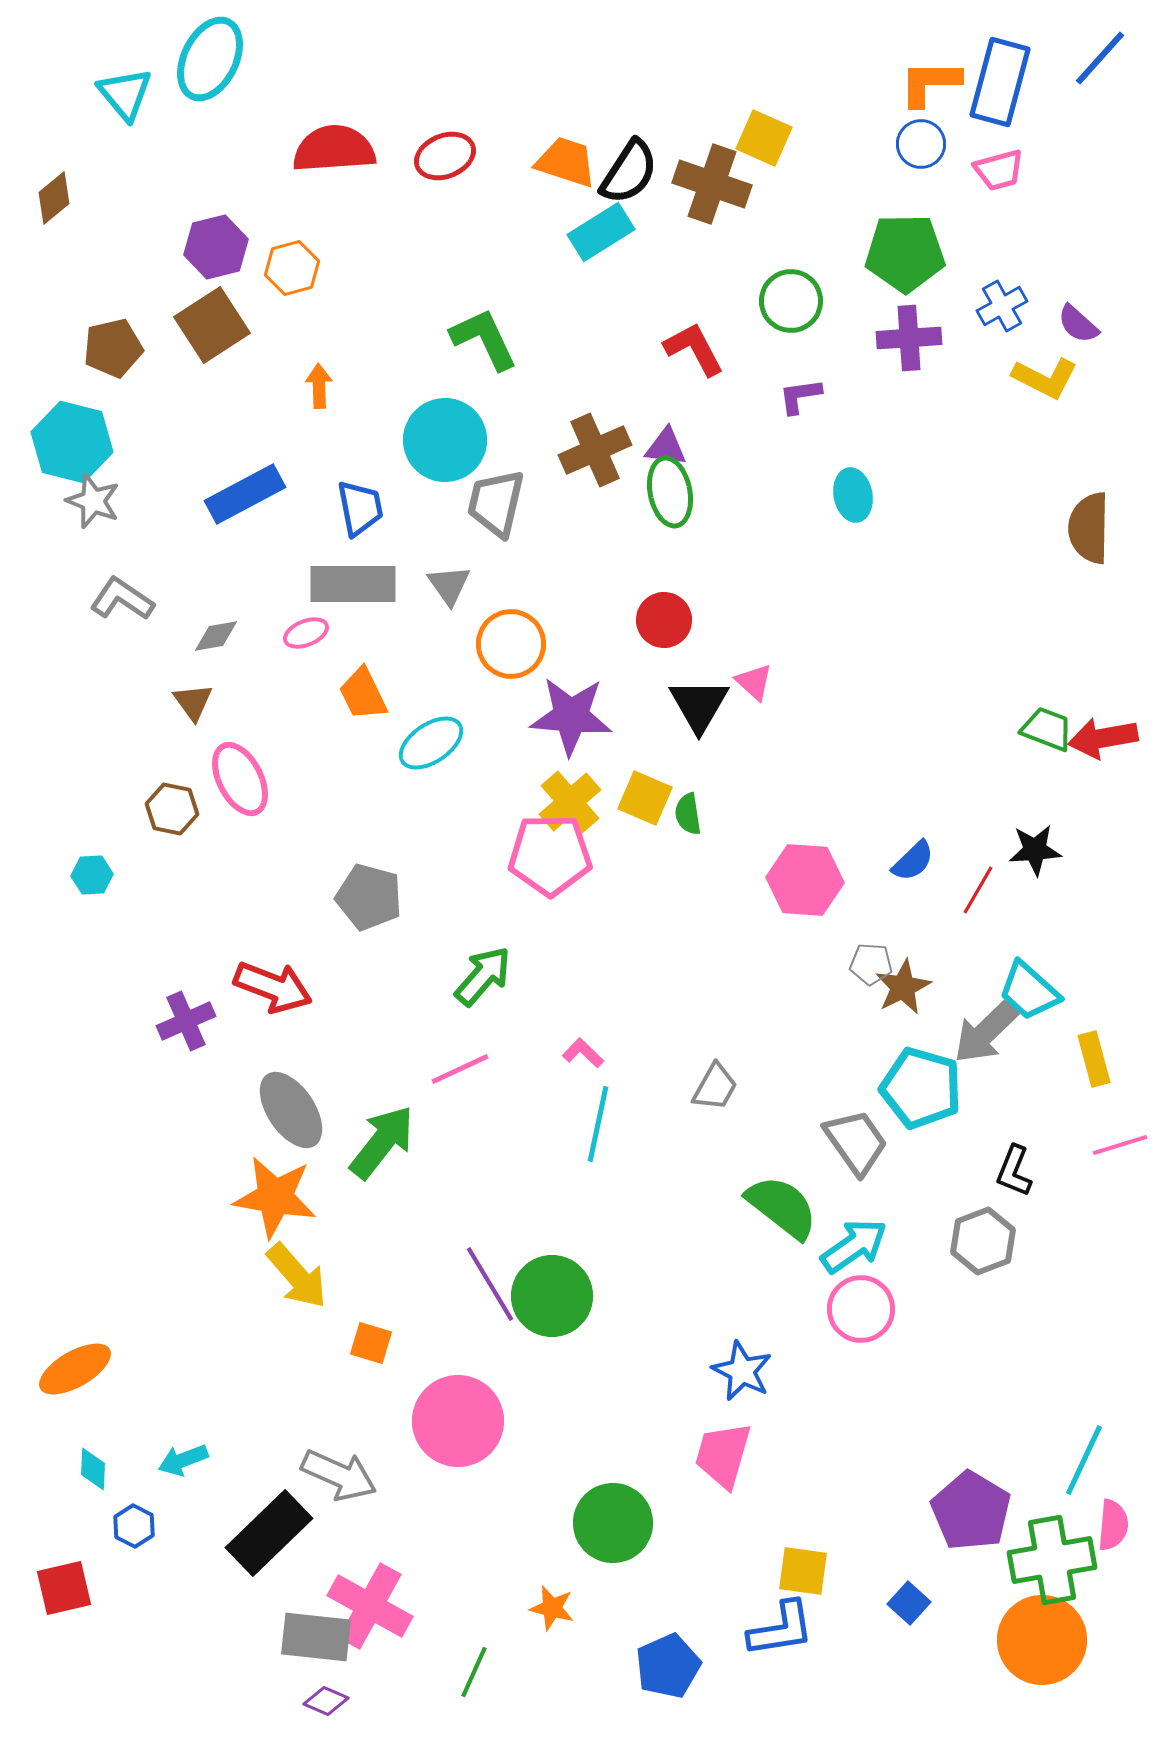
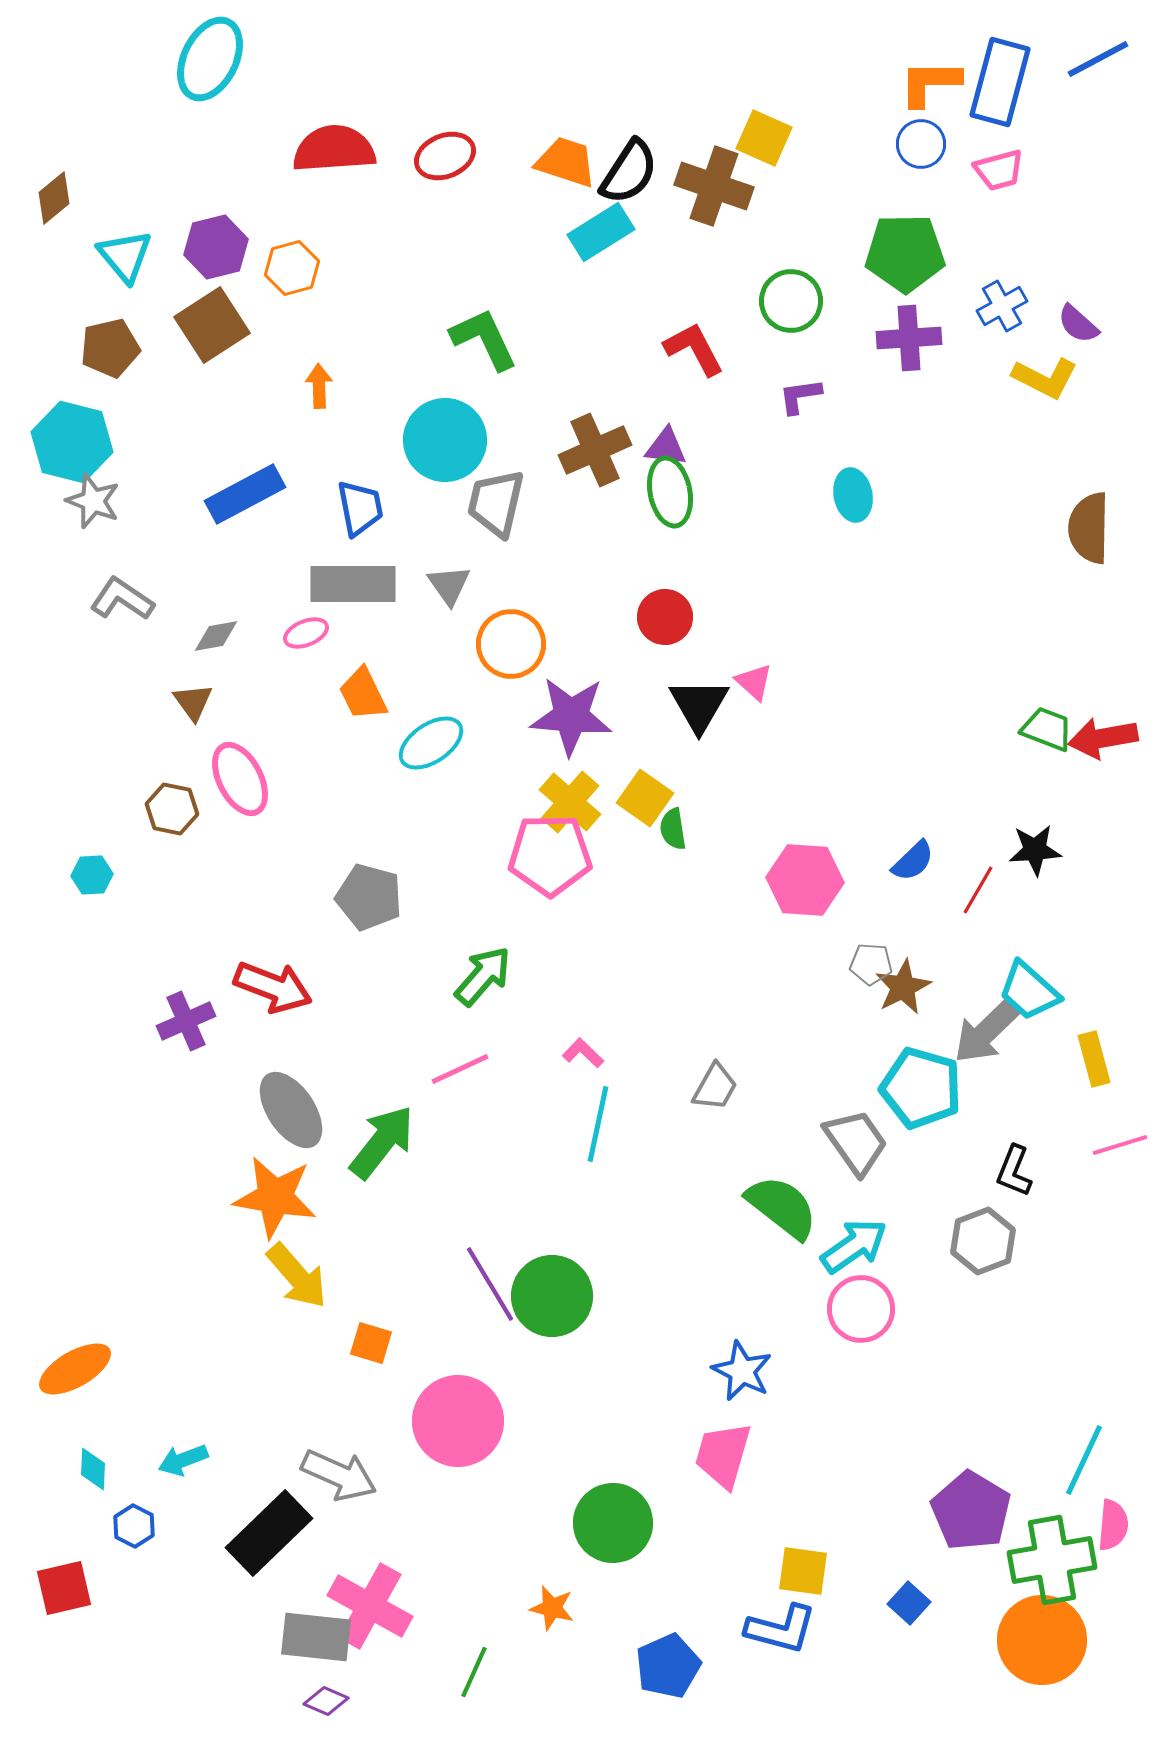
blue line at (1100, 58): moved 2 px left, 1 px down; rotated 20 degrees clockwise
cyan triangle at (125, 94): moved 162 px down
brown cross at (712, 184): moved 2 px right, 2 px down
brown pentagon at (113, 348): moved 3 px left
red circle at (664, 620): moved 1 px right, 3 px up
yellow square at (645, 798): rotated 12 degrees clockwise
yellow cross at (570, 802): rotated 8 degrees counterclockwise
green semicircle at (688, 814): moved 15 px left, 15 px down
blue L-shape at (781, 1629): rotated 24 degrees clockwise
